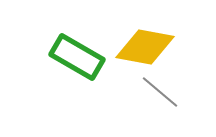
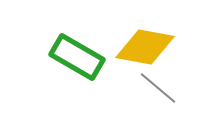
gray line: moved 2 px left, 4 px up
